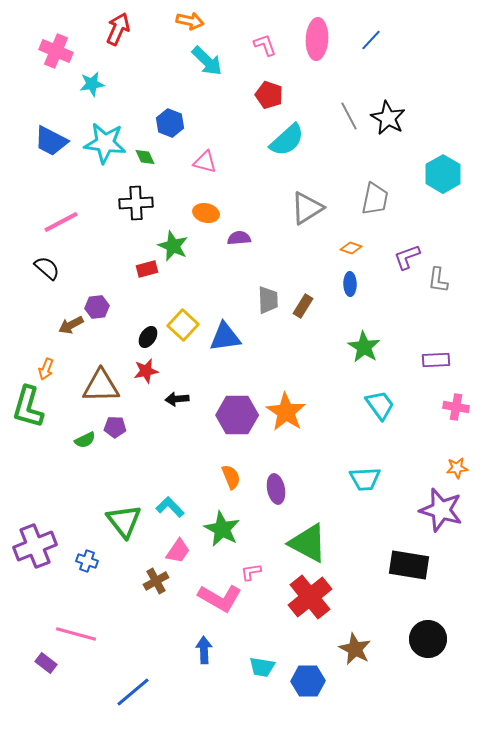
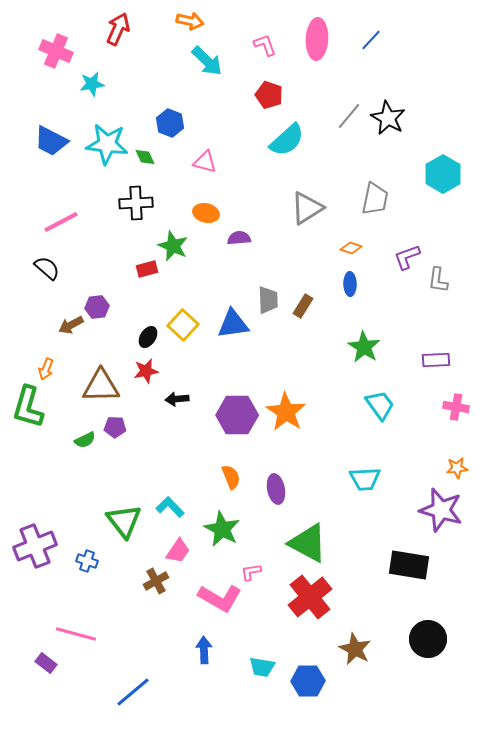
gray line at (349, 116): rotated 68 degrees clockwise
cyan star at (105, 143): moved 2 px right, 1 px down
blue triangle at (225, 337): moved 8 px right, 13 px up
